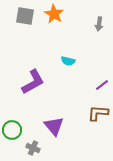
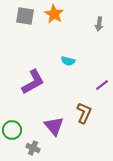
brown L-shape: moved 14 px left; rotated 110 degrees clockwise
